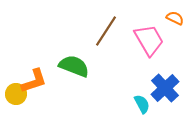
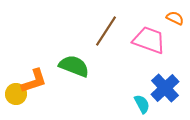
pink trapezoid: rotated 40 degrees counterclockwise
